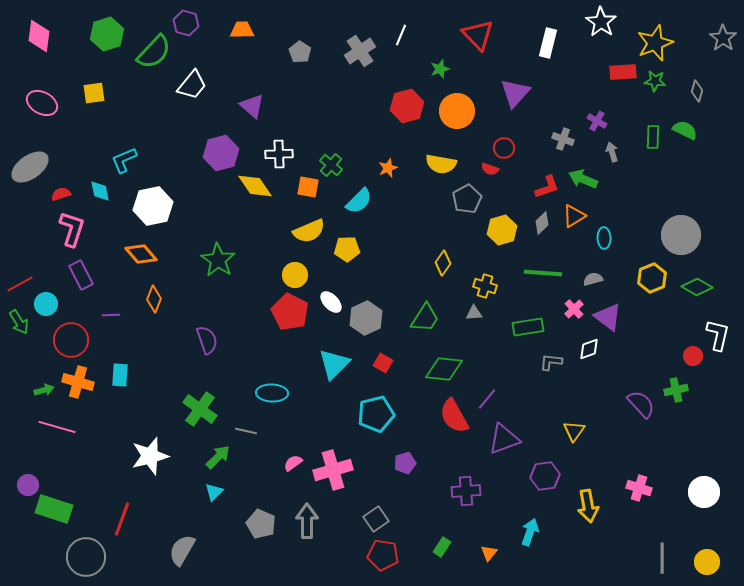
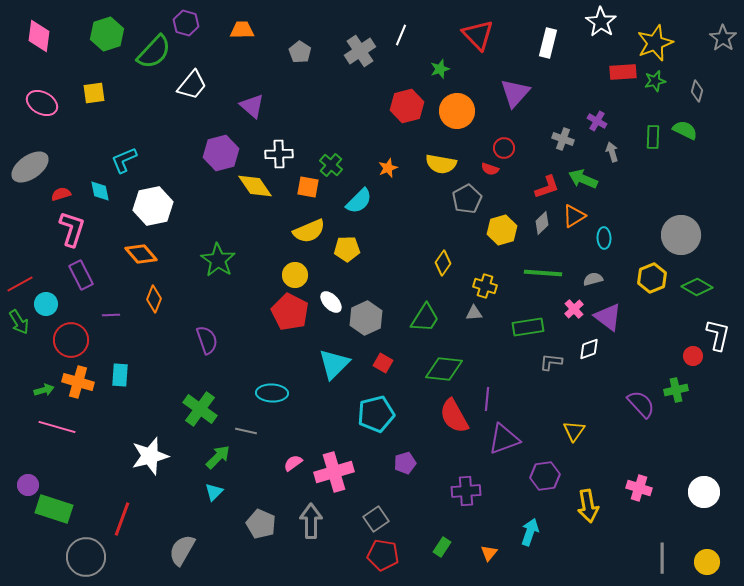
green star at (655, 81): rotated 20 degrees counterclockwise
purple line at (487, 399): rotated 35 degrees counterclockwise
pink cross at (333, 470): moved 1 px right, 2 px down
gray arrow at (307, 521): moved 4 px right
